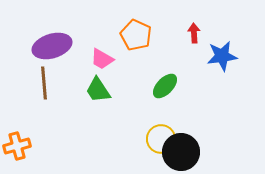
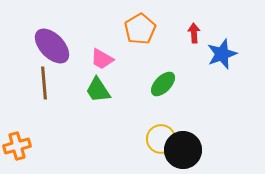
orange pentagon: moved 4 px right, 6 px up; rotated 16 degrees clockwise
purple ellipse: rotated 63 degrees clockwise
blue star: moved 2 px up; rotated 12 degrees counterclockwise
green ellipse: moved 2 px left, 2 px up
black circle: moved 2 px right, 2 px up
